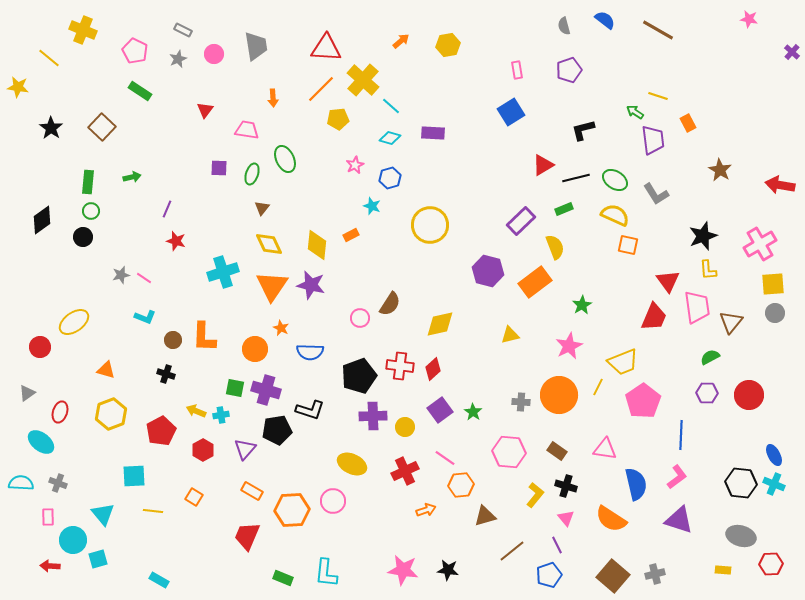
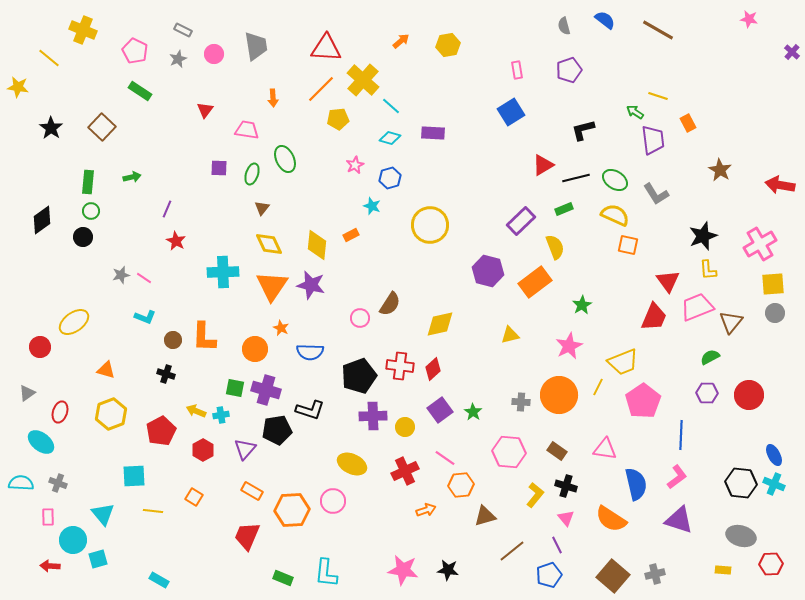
red star at (176, 241): rotated 12 degrees clockwise
cyan cross at (223, 272): rotated 16 degrees clockwise
pink trapezoid at (697, 307): rotated 104 degrees counterclockwise
